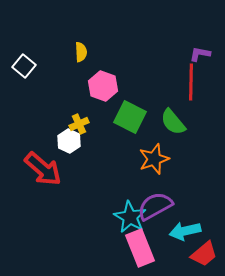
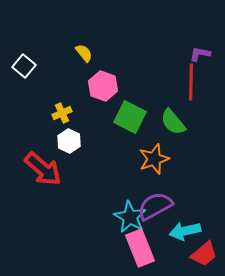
yellow semicircle: moved 3 px right, 1 px down; rotated 36 degrees counterclockwise
yellow cross: moved 17 px left, 11 px up
